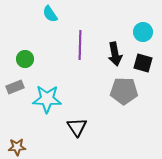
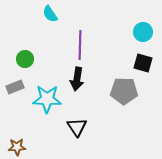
black arrow: moved 38 px left, 25 px down; rotated 20 degrees clockwise
